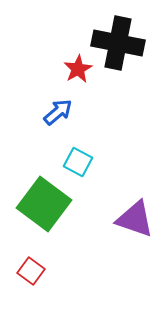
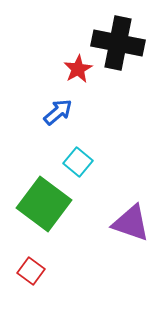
cyan square: rotated 12 degrees clockwise
purple triangle: moved 4 px left, 4 px down
